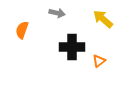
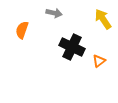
gray arrow: moved 3 px left
yellow arrow: rotated 15 degrees clockwise
black cross: rotated 25 degrees clockwise
